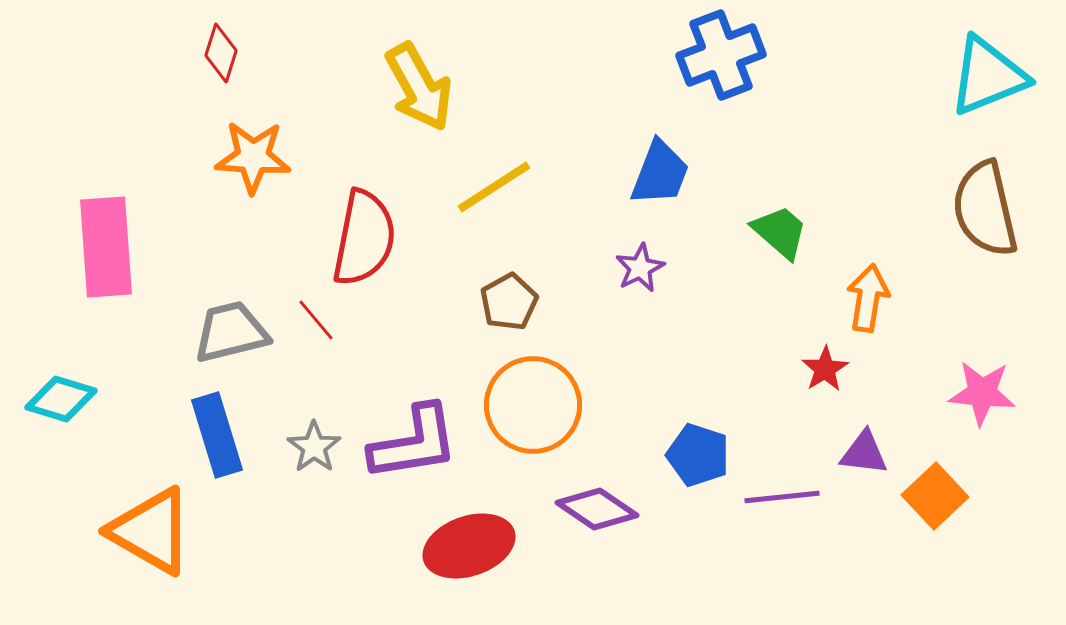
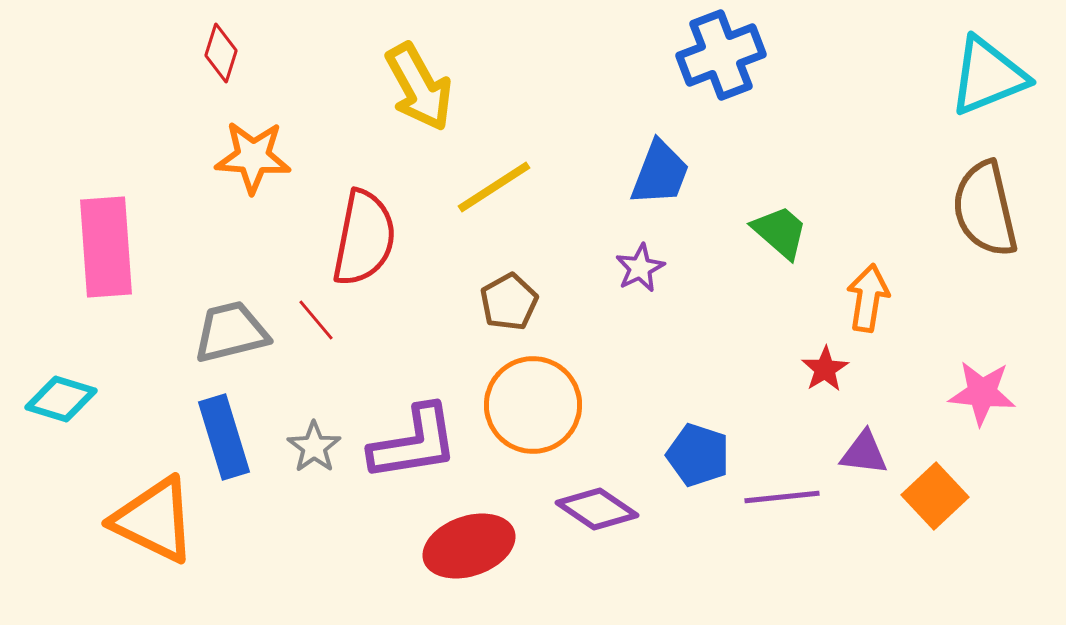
blue rectangle: moved 7 px right, 2 px down
orange triangle: moved 3 px right, 11 px up; rotated 4 degrees counterclockwise
